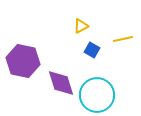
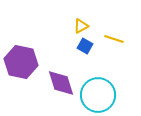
yellow line: moved 9 px left; rotated 30 degrees clockwise
blue square: moved 7 px left, 4 px up
purple hexagon: moved 2 px left, 1 px down
cyan circle: moved 1 px right
